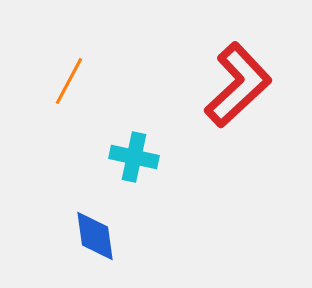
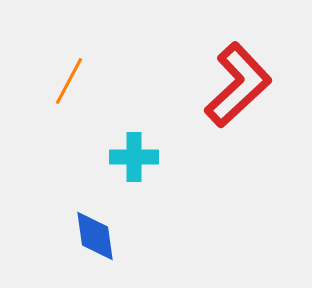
cyan cross: rotated 12 degrees counterclockwise
